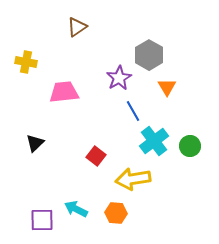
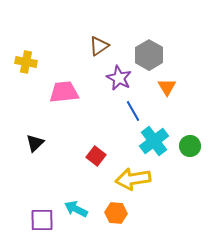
brown triangle: moved 22 px right, 19 px down
purple star: rotated 15 degrees counterclockwise
